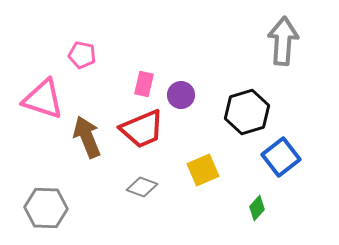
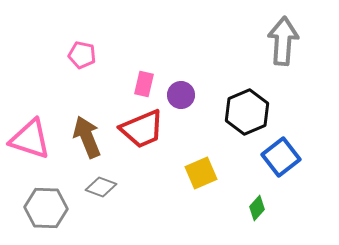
pink triangle: moved 13 px left, 40 px down
black hexagon: rotated 6 degrees counterclockwise
yellow square: moved 2 px left, 3 px down
gray diamond: moved 41 px left
